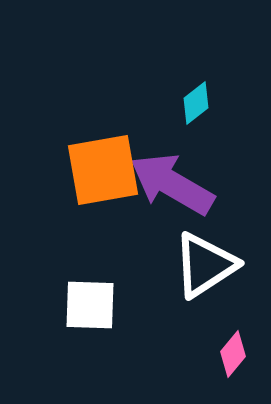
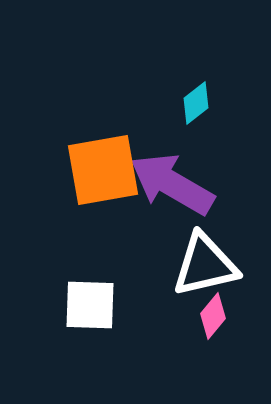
white triangle: rotated 20 degrees clockwise
pink diamond: moved 20 px left, 38 px up
